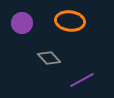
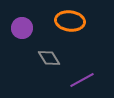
purple circle: moved 5 px down
gray diamond: rotated 10 degrees clockwise
